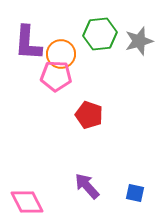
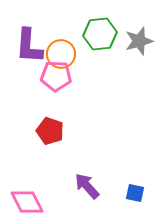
purple L-shape: moved 1 px right, 3 px down
red pentagon: moved 39 px left, 16 px down
